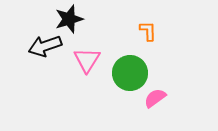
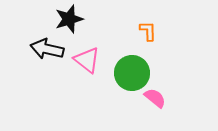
black arrow: moved 2 px right, 3 px down; rotated 32 degrees clockwise
pink triangle: rotated 24 degrees counterclockwise
green circle: moved 2 px right
pink semicircle: rotated 75 degrees clockwise
